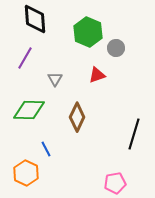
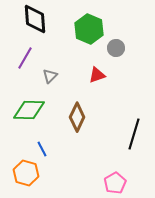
green hexagon: moved 1 px right, 3 px up
gray triangle: moved 5 px left, 3 px up; rotated 14 degrees clockwise
blue line: moved 4 px left
orange hexagon: rotated 10 degrees counterclockwise
pink pentagon: rotated 20 degrees counterclockwise
